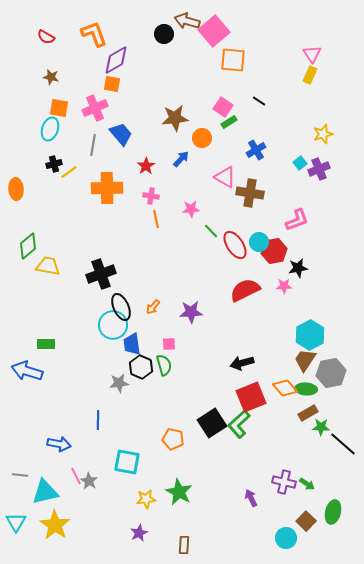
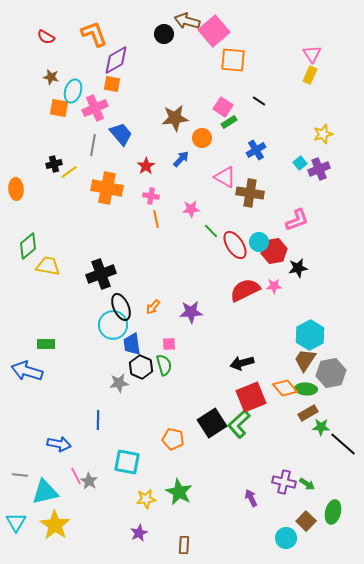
cyan ellipse at (50, 129): moved 23 px right, 38 px up
orange cross at (107, 188): rotated 12 degrees clockwise
pink star at (284, 286): moved 10 px left
